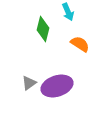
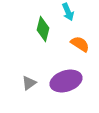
purple ellipse: moved 9 px right, 5 px up
